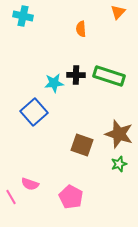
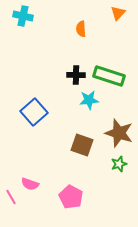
orange triangle: moved 1 px down
cyan star: moved 35 px right, 17 px down
brown star: moved 1 px up
